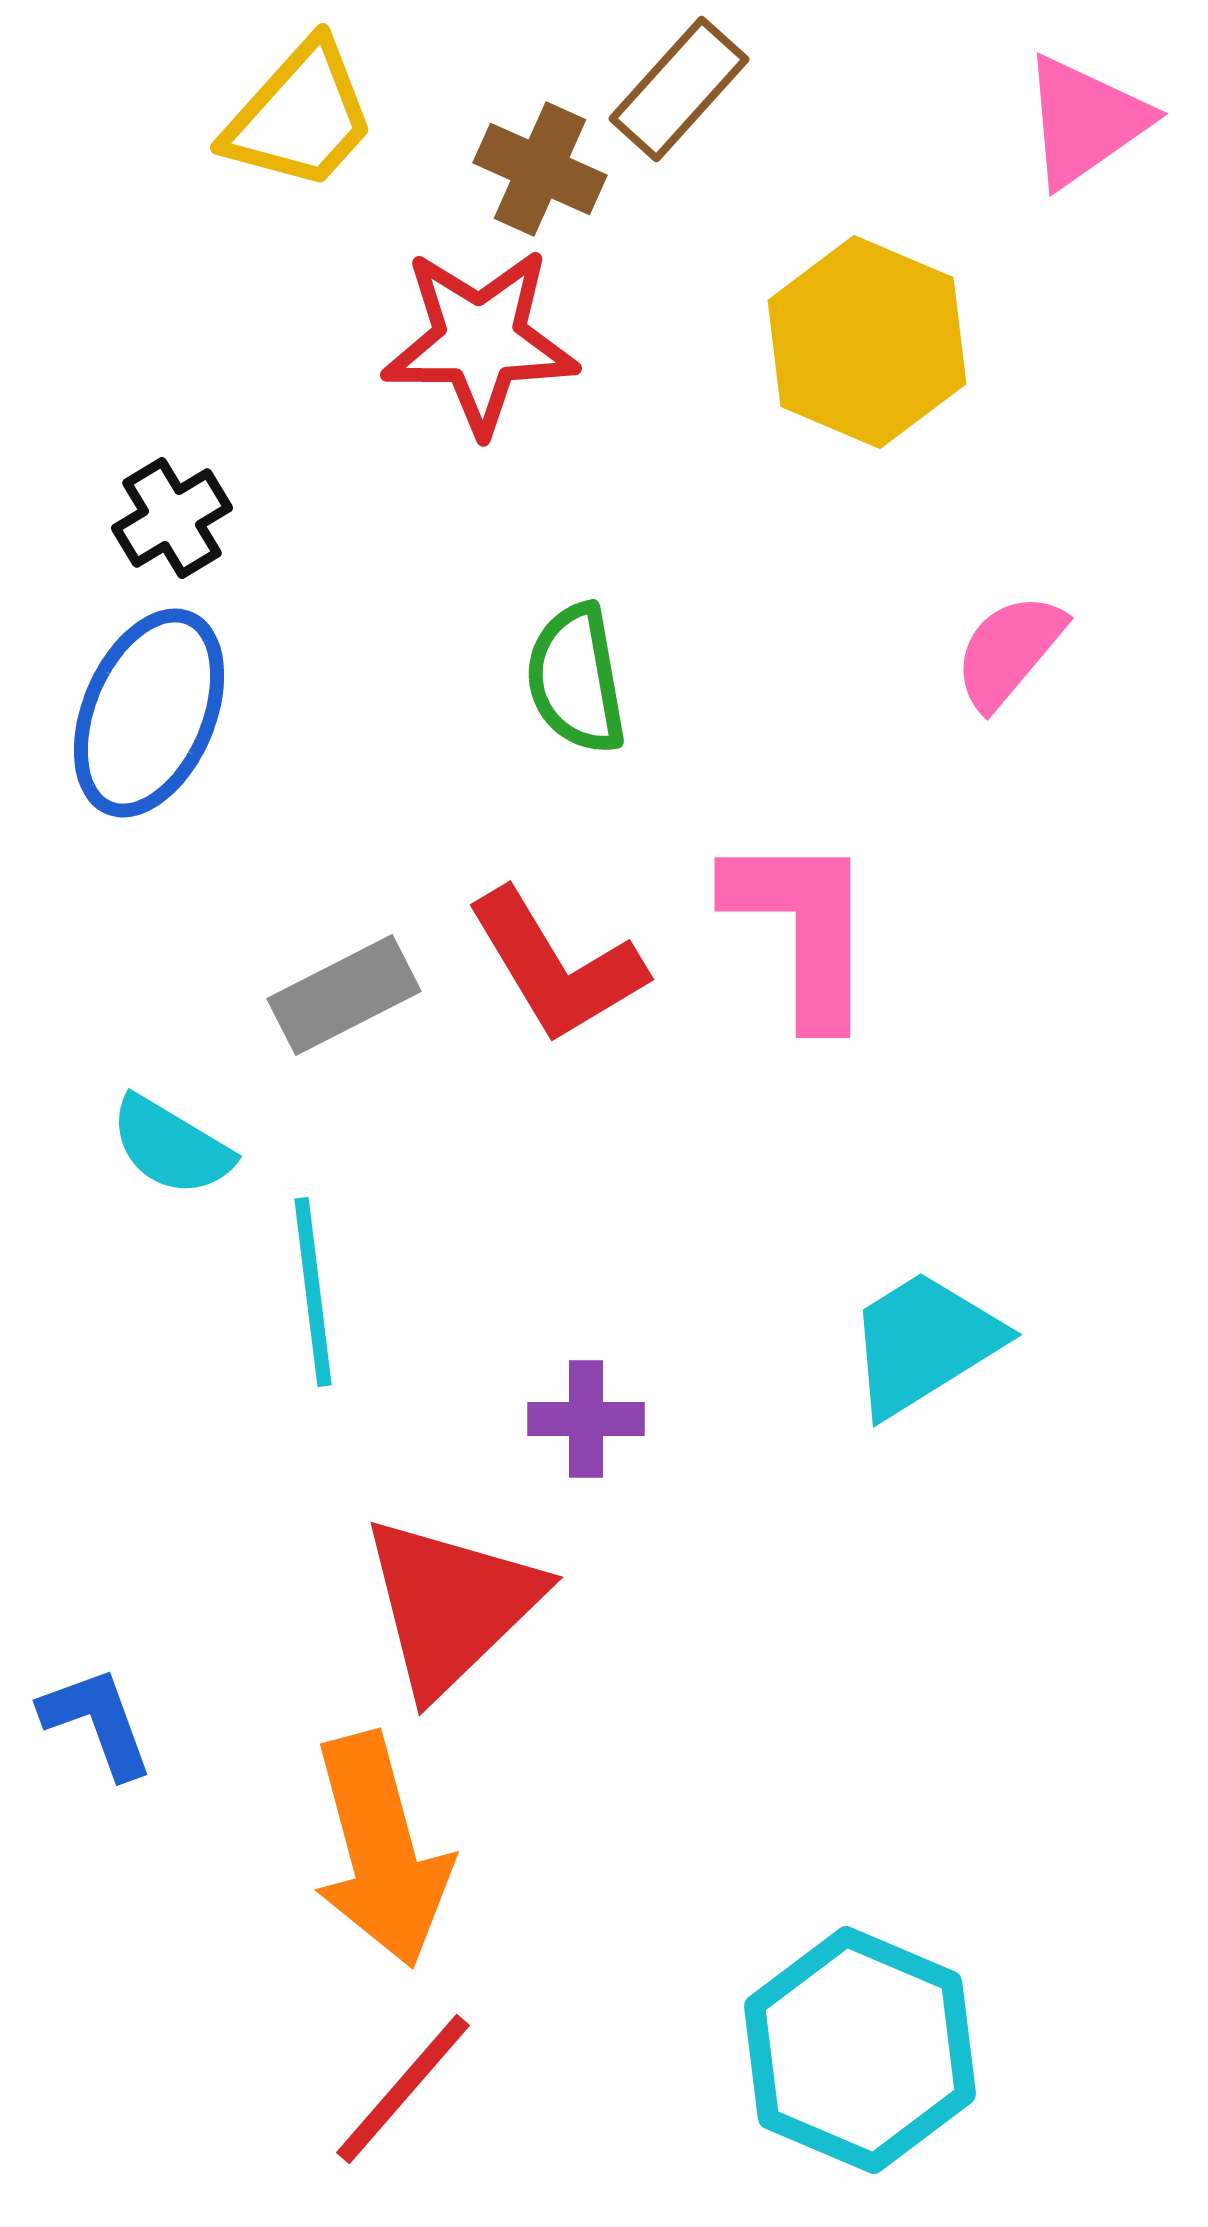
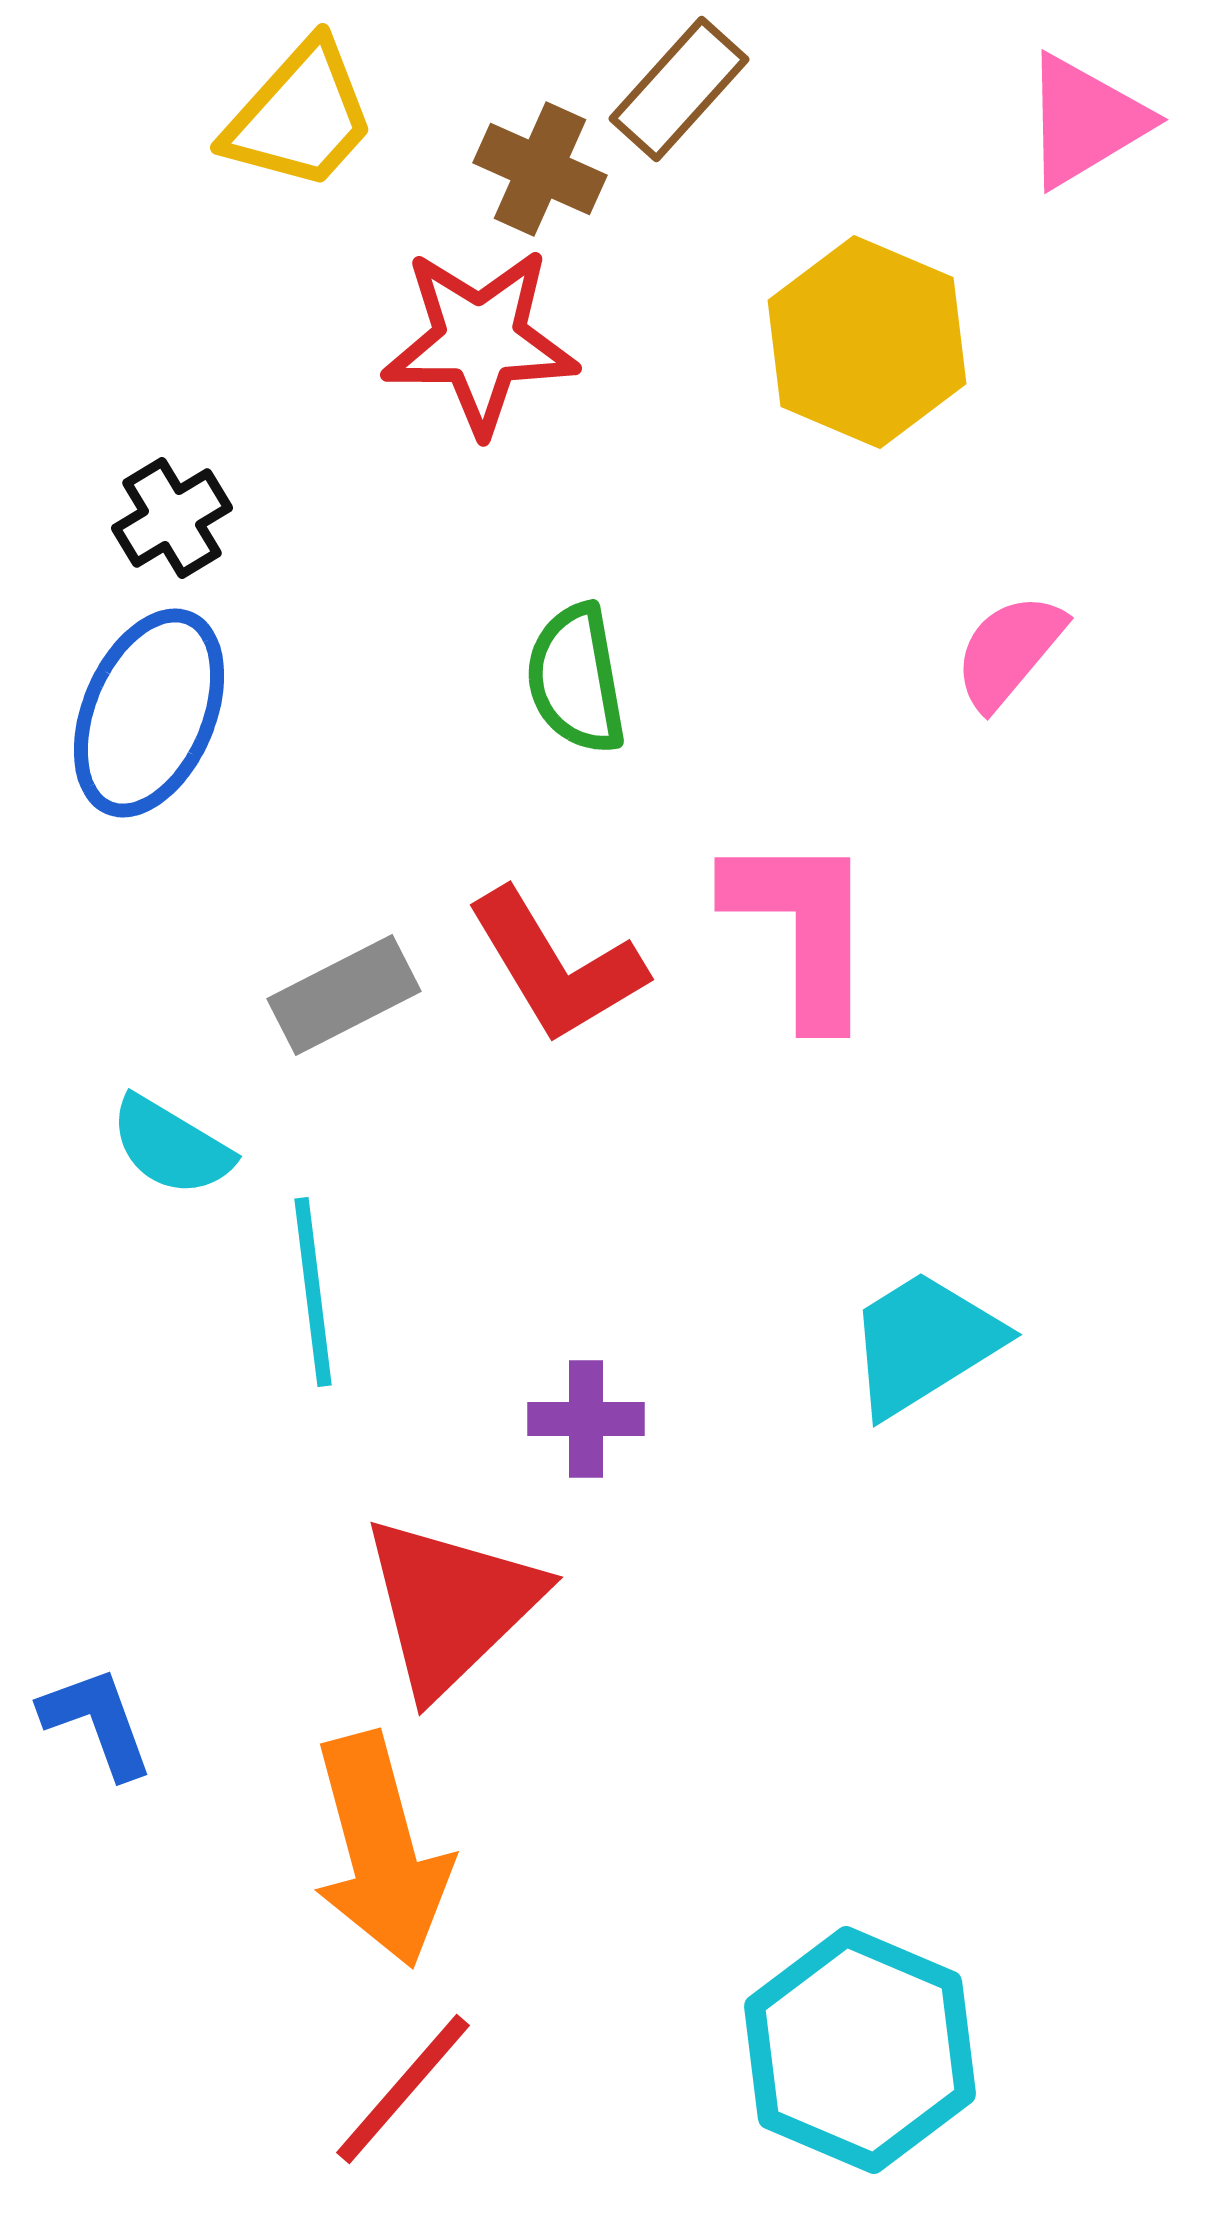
pink triangle: rotated 4 degrees clockwise
